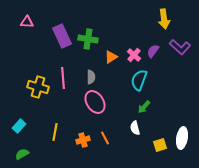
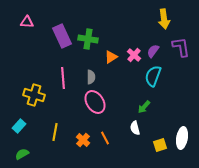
purple L-shape: moved 1 px right; rotated 140 degrees counterclockwise
cyan semicircle: moved 14 px right, 4 px up
yellow cross: moved 4 px left, 8 px down
orange cross: rotated 32 degrees counterclockwise
